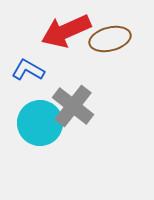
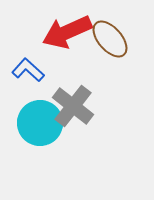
red arrow: moved 1 px right, 1 px down
brown ellipse: rotated 63 degrees clockwise
blue L-shape: rotated 12 degrees clockwise
